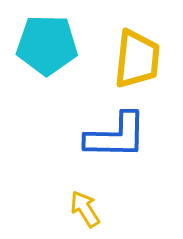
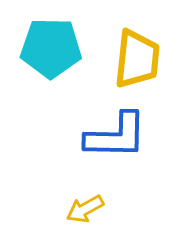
cyan pentagon: moved 4 px right, 3 px down
yellow arrow: rotated 87 degrees counterclockwise
